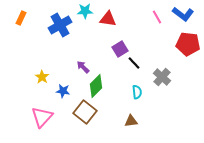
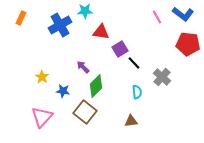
red triangle: moved 7 px left, 13 px down
